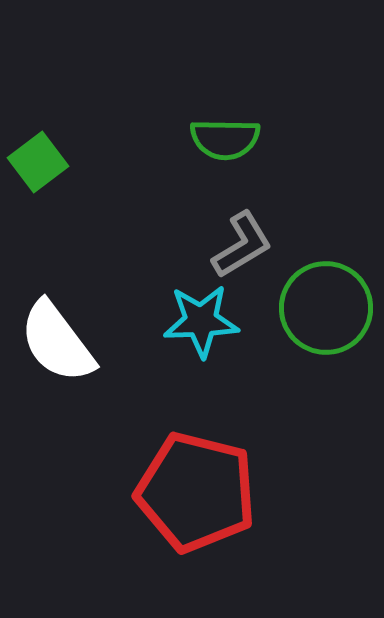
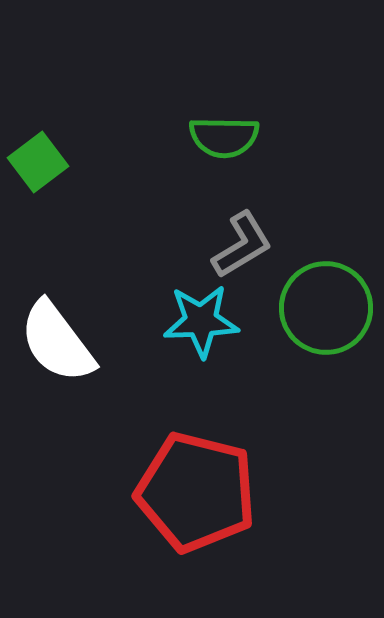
green semicircle: moved 1 px left, 2 px up
